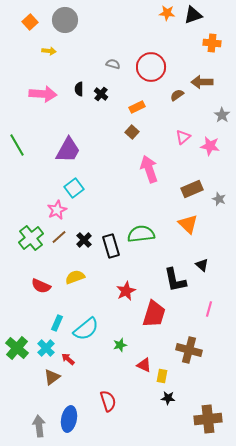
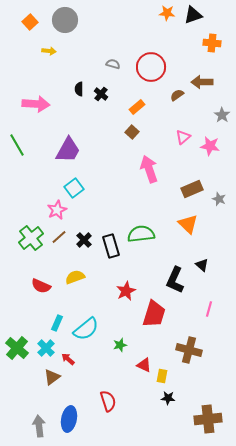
pink arrow at (43, 94): moved 7 px left, 10 px down
orange rectangle at (137, 107): rotated 14 degrees counterclockwise
black L-shape at (175, 280): rotated 36 degrees clockwise
